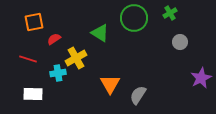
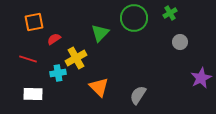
green triangle: rotated 42 degrees clockwise
orange triangle: moved 11 px left, 3 px down; rotated 15 degrees counterclockwise
